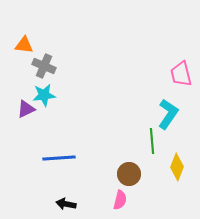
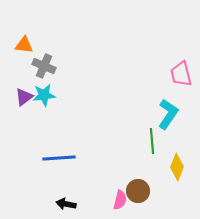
purple triangle: moved 2 px left, 12 px up; rotated 12 degrees counterclockwise
brown circle: moved 9 px right, 17 px down
